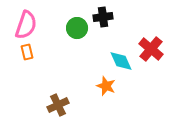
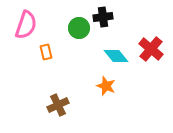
green circle: moved 2 px right
orange rectangle: moved 19 px right
cyan diamond: moved 5 px left, 5 px up; rotated 15 degrees counterclockwise
